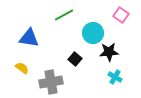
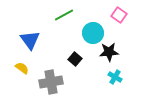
pink square: moved 2 px left
blue triangle: moved 1 px right, 2 px down; rotated 45 degrees clockwise
